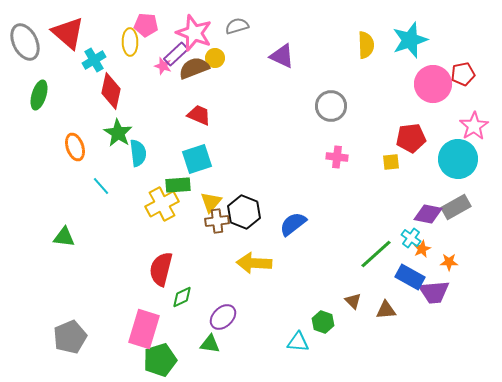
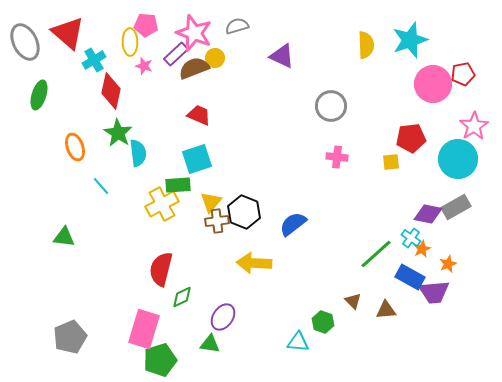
pink star at (163, 66): moved 19 px left
orange star at (449, 262): moved 1 px left, 2 px down; rotated 24 degrees counterclockwise
purple ellipse at (223, 317): rotated 12 degrees counterclockwise
